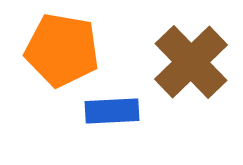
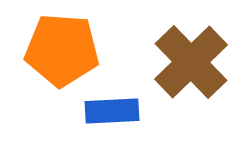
orange pentagon: rotated 6 degrees counterclockwise
